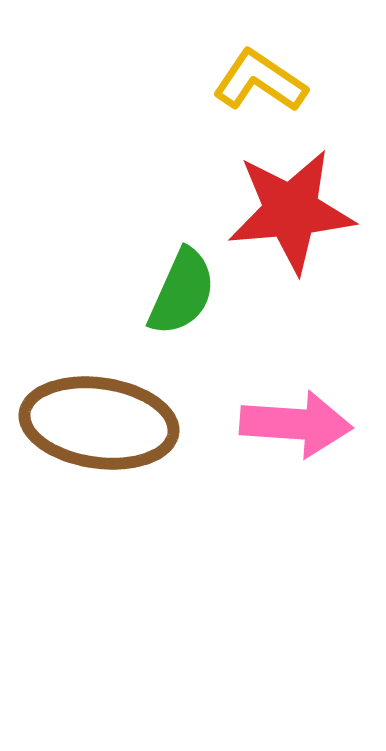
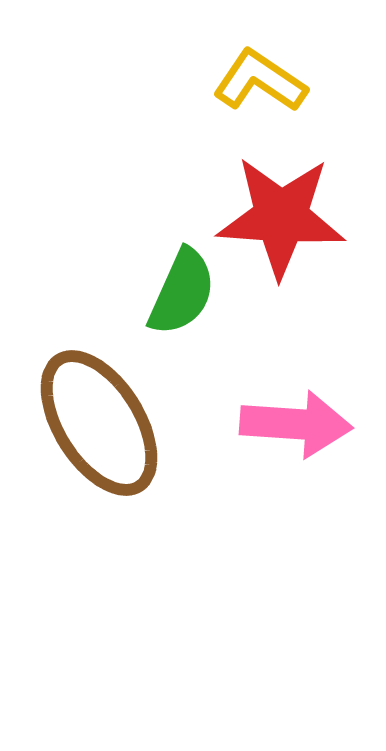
red star: moved 10 px left, 6 px down; rotated 9 degrees clockwise
brown ellipse: rotated 50 degrees clockwise
